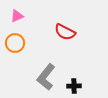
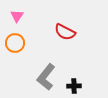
pink triangle: rotated 32 degrees counterclockwise
